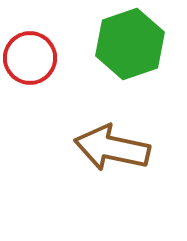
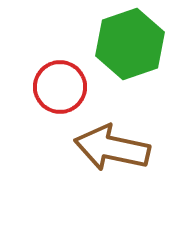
red circle: moved 30 px right, 29 px down
